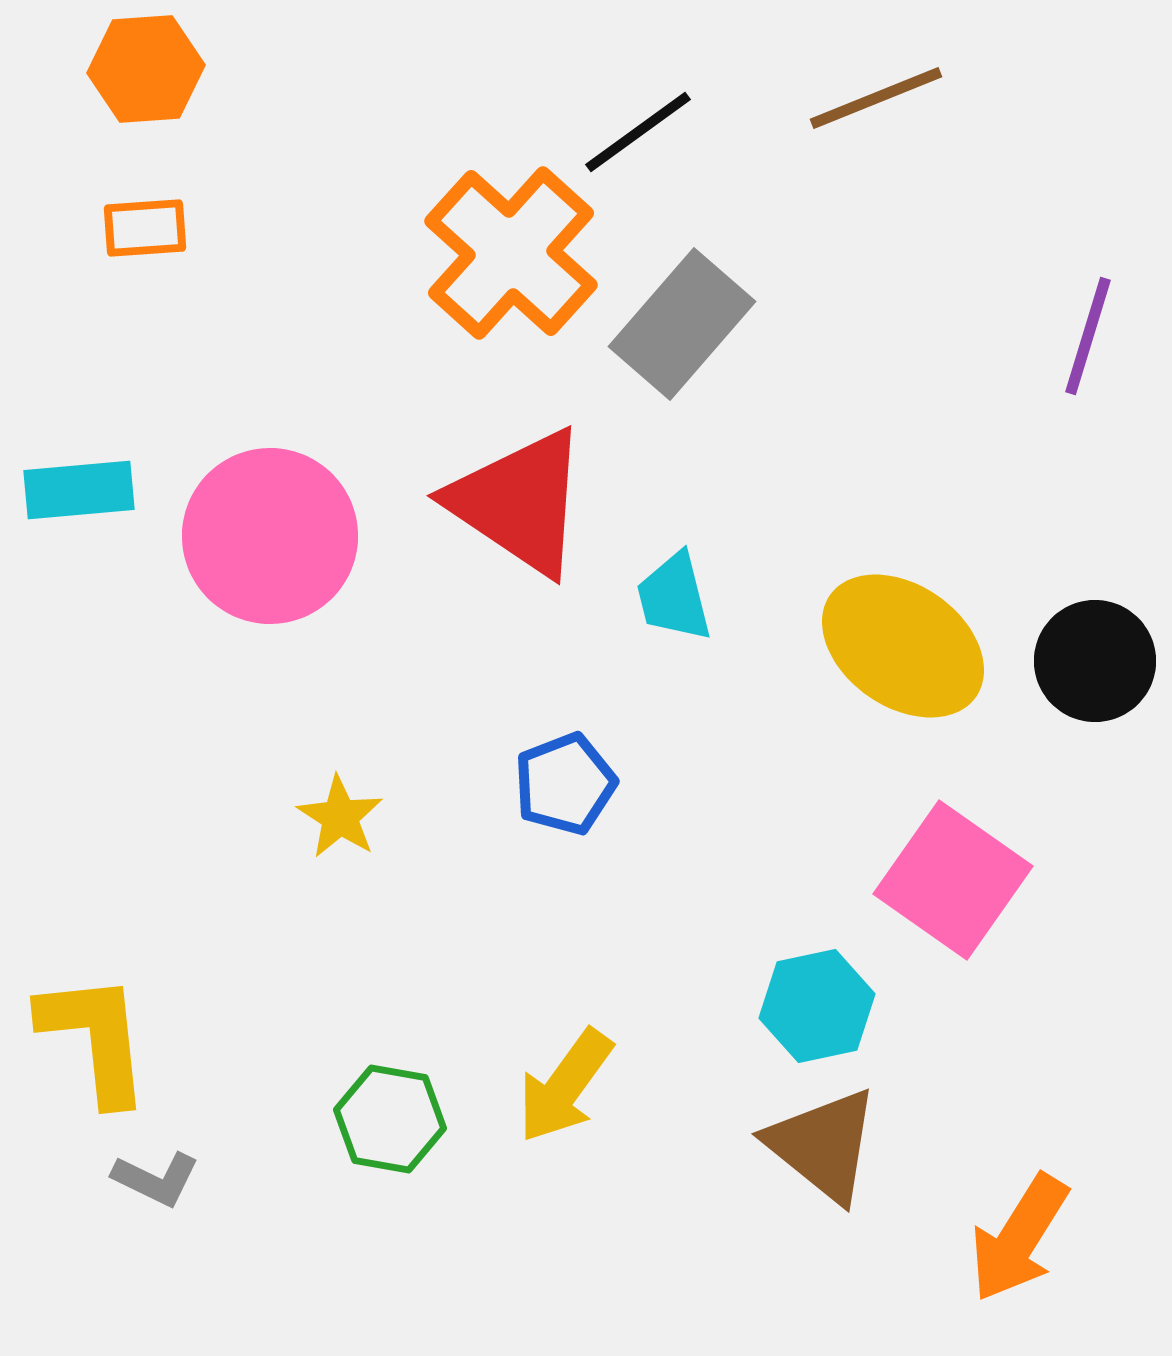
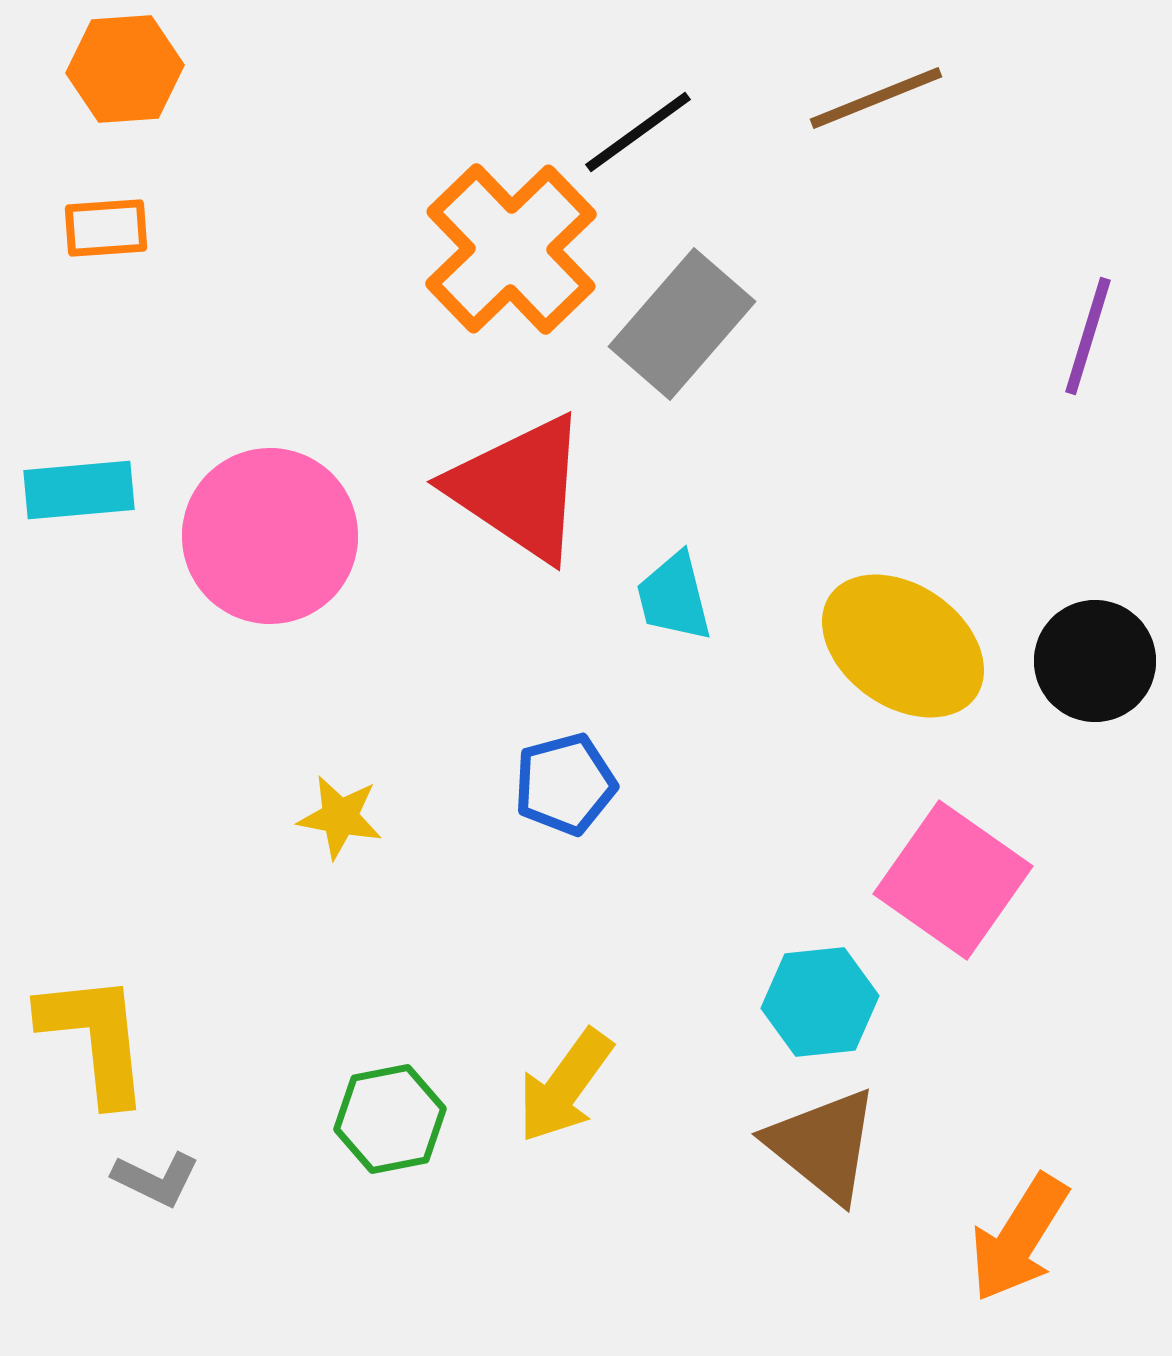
orange hexagon: moved 21 px left
orange rectangle: moved 39 px left
orange cross: moved 4 px up; rotated 4 degrees clockwise
red triangle: moved 14 px up
blue pentagon: rotated 6 degrees clockwise
yellow star: rotated 22 degrees counterclockwise
cyan hexagon: moved 3 px right, 4 px up; rotated 6 degrees clockwise
green hexagon: rotated 21 degrees counterclockwise
